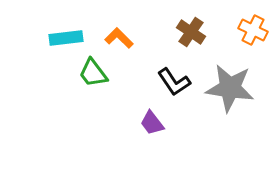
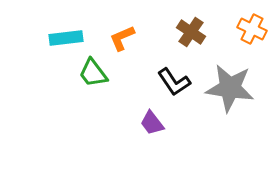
orange cross: moved 1 px left, 1 px up
orange L-shape: moved 3 px right; rotated 68 degrees counterclockwise
